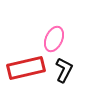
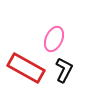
red rectangle: rotated 42 degrees clockwise
